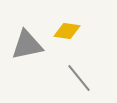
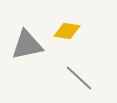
gray line: rotated 8 degrees counterclockwise
